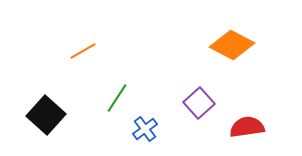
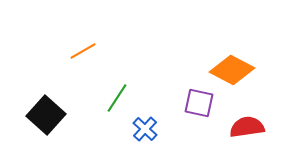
orange diamond: moved 25 px down
purple square: rotated 36 degrees counterclockwise
blue cross: rotated 10 degrees counterclockwise
